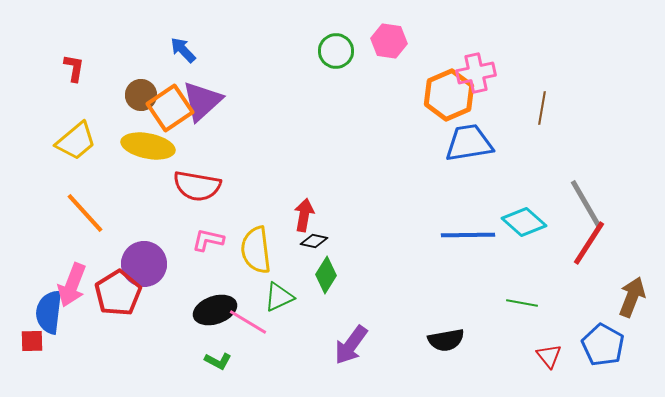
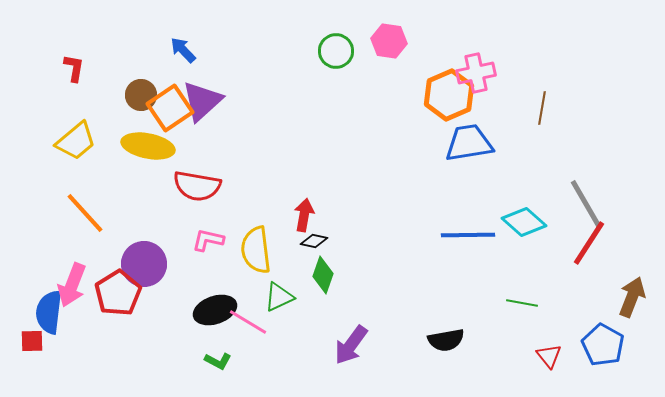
green diamond: moved 3 px left; rotated 12 degrees counterclockwise
